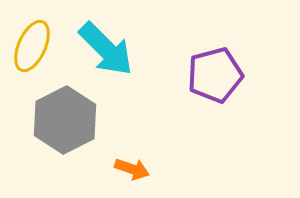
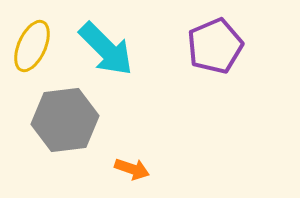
purple pentagon: moved 29 px up; rotated 8 degrees counterclockwise
gray hexagon: rotated 20 degrees clockwise
